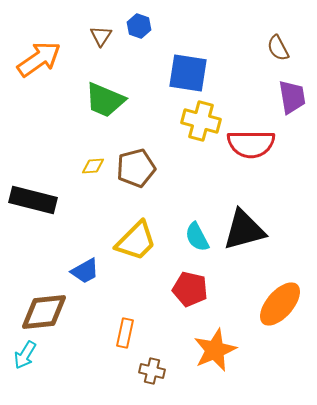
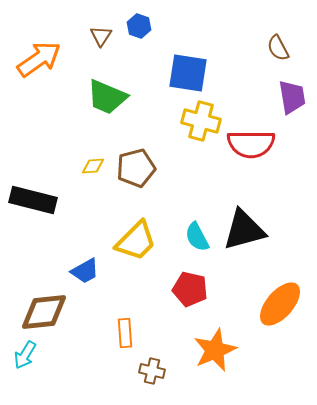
green trapezoid: moved 2 px right, 3 px up
orange rectangle: rotated 16 degrees counterclockwise
